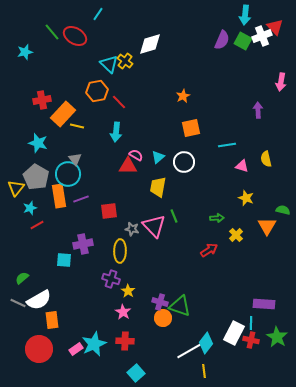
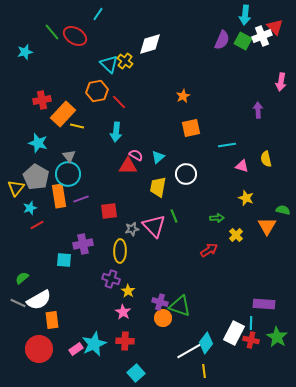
gray triangle at (75, 159): moved 6 px left, 3 px up
white circle at (184, 162): moved 2 px right, 12 px down
gray star at (132, 229): rotated 24 degrees counterclockwise
